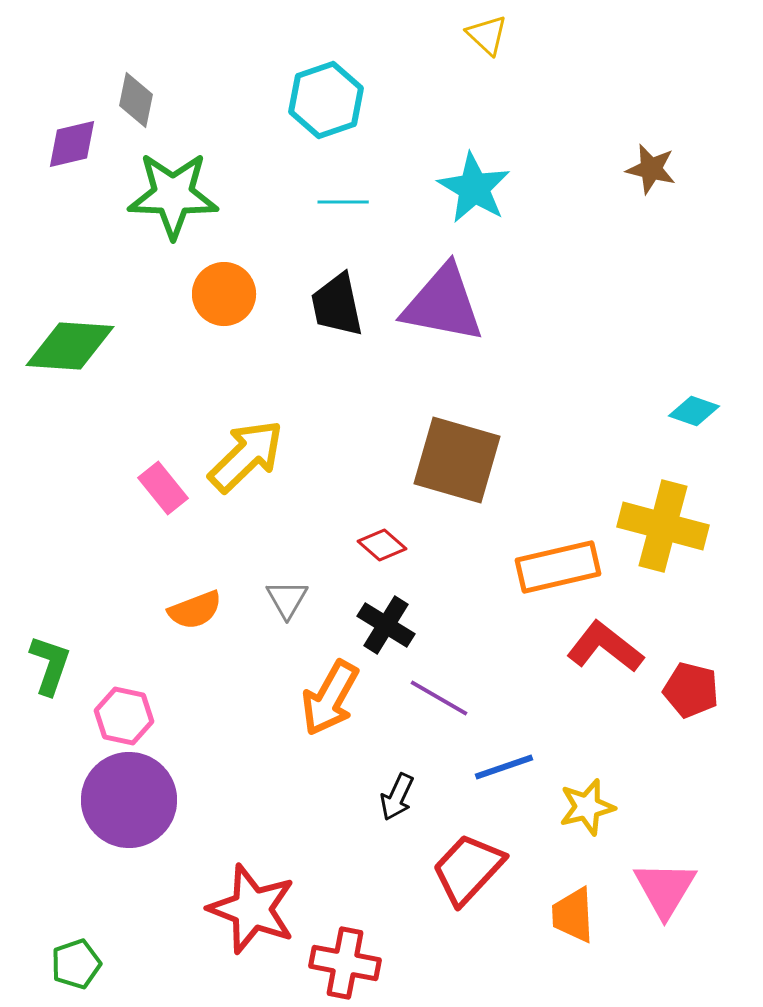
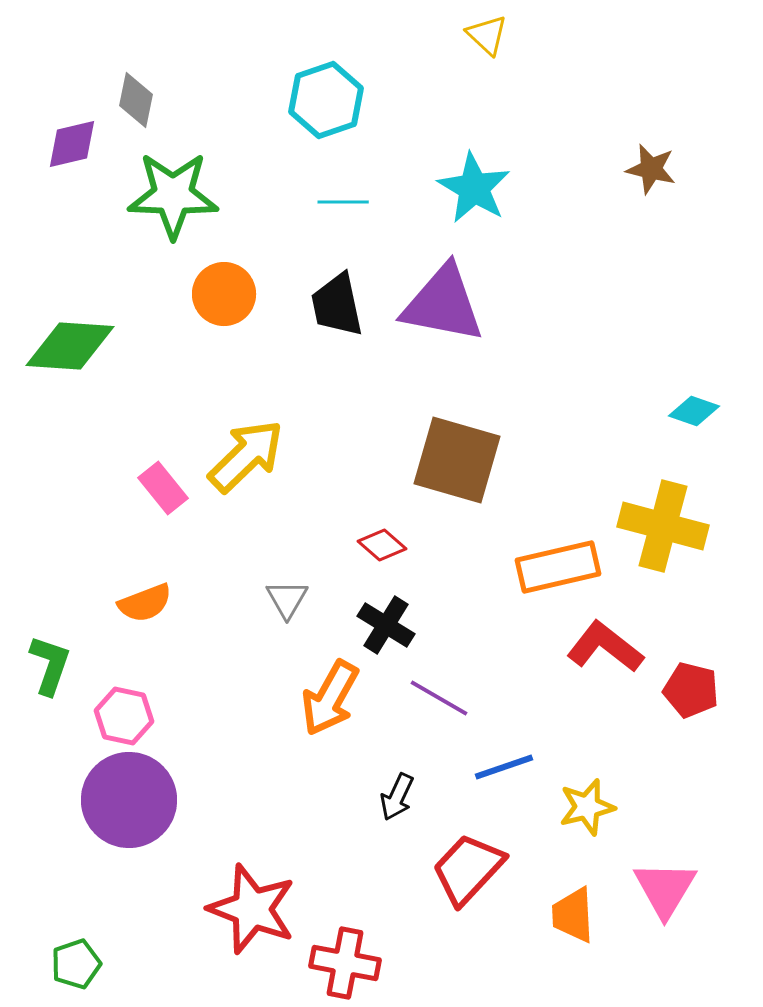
orange semicircle: moved 50 px left, 7 px up
